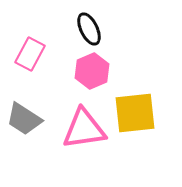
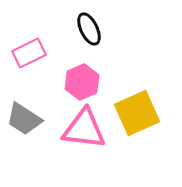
pink rectangle: moved 1 px left, 1 px up; rotated 36 degrees clockwise
pink hexagon: moved 10 px left, 11 px down
yellow square: moved 2 px right; rotated 18 degrees counterclockwise
pink triangle: rotated 15 degrees clockwise
